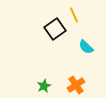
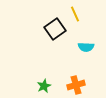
yellow line: moved 1 px right, 1 px up
cyan semicircle: rotated 42 degrees counterclockwise
orange cross: rotated 18 degrees clockwise
